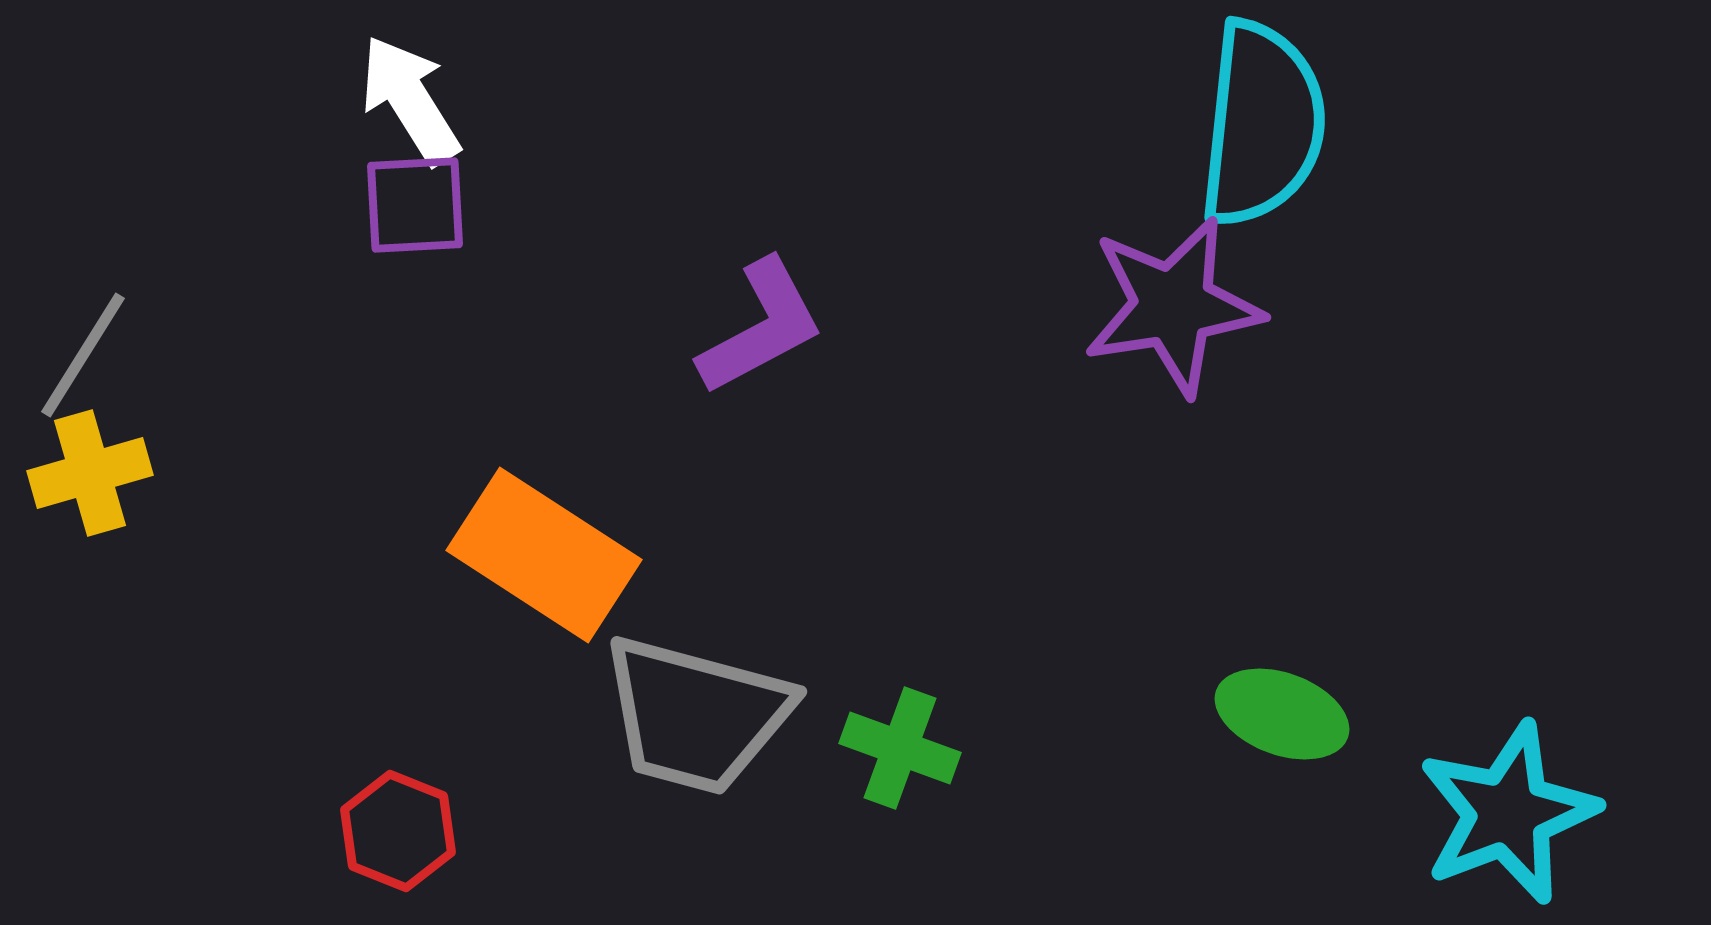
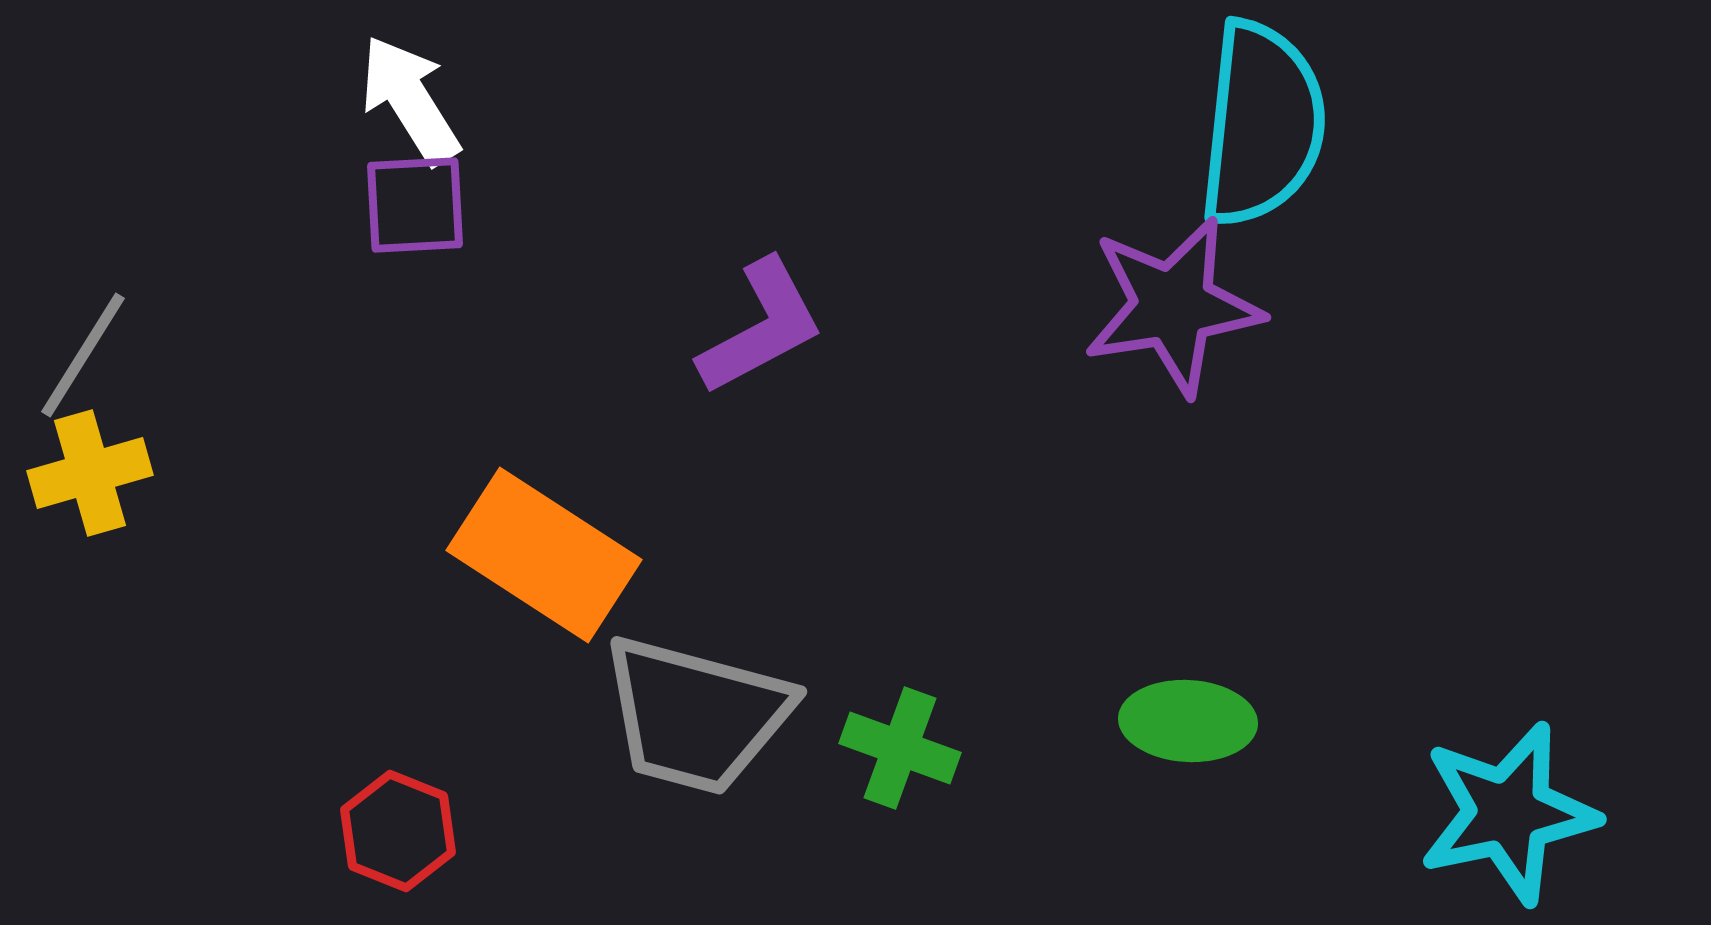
green ellipse: moved 94 px left, 7 px down; rotated 17 degrees counterclockwise
cyan star: rotated 9 degrees clockwise
